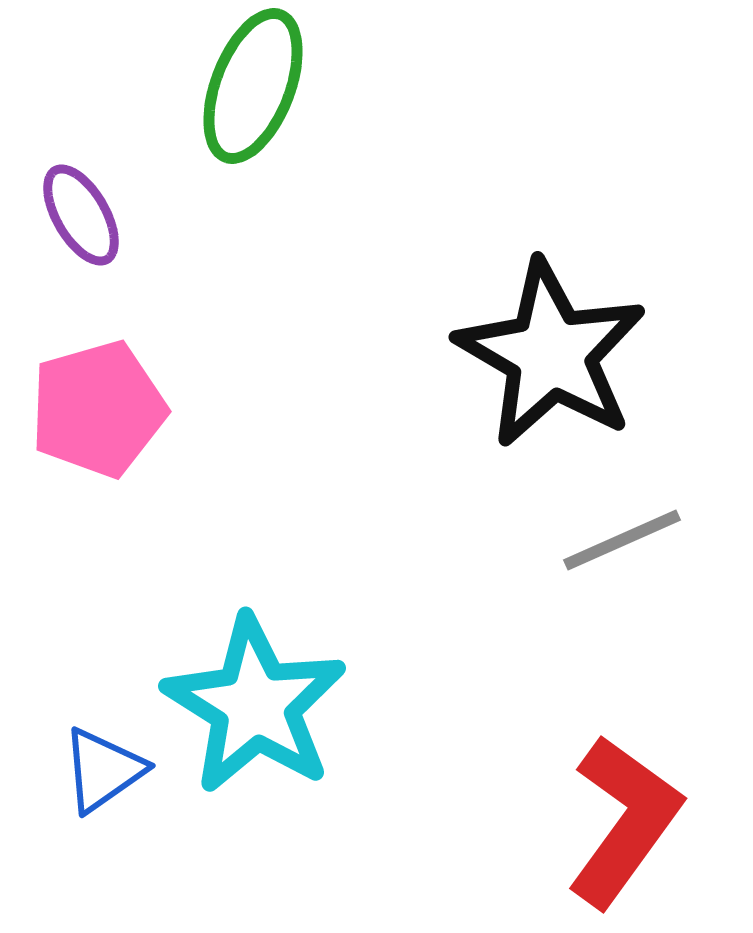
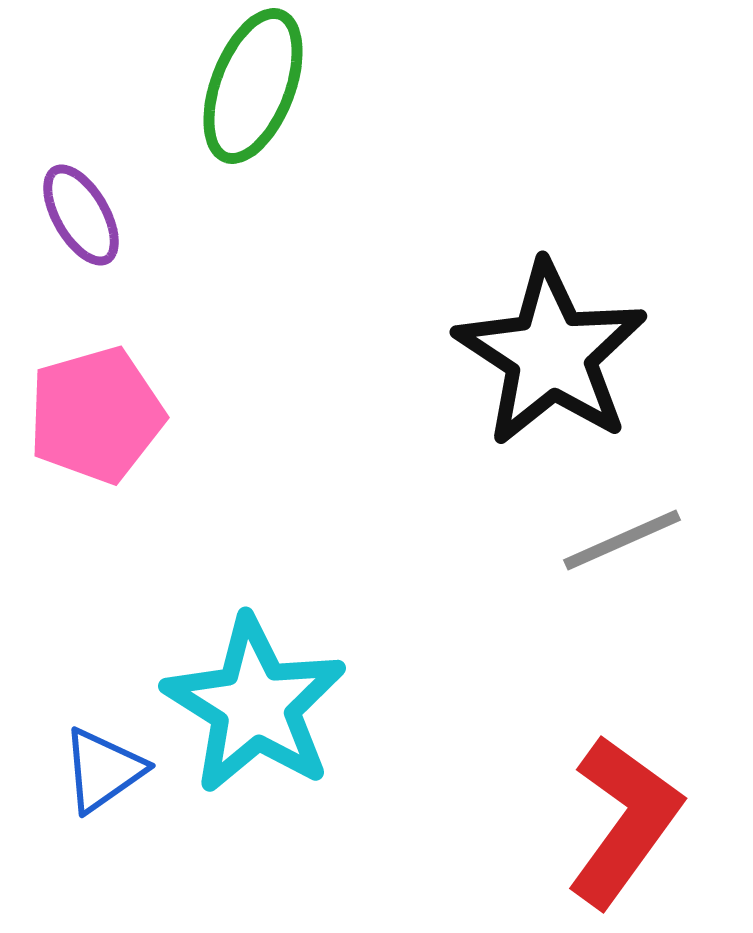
black star: rotated 3 degrees clockwise
pink pentagon: moved 2 px left, 6 px down
